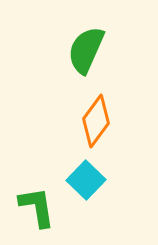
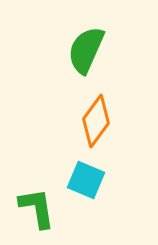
cyan square: rotated 21 degrees counterclockwise
green L-shape: moved 1 px down
